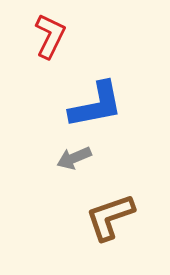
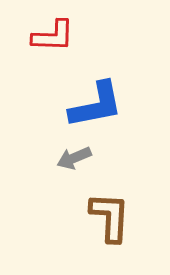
red L-shape: moved 3 px right; rotated 66 degrees clockwise
brown L-shape: rotated 112 degrees clockwise
